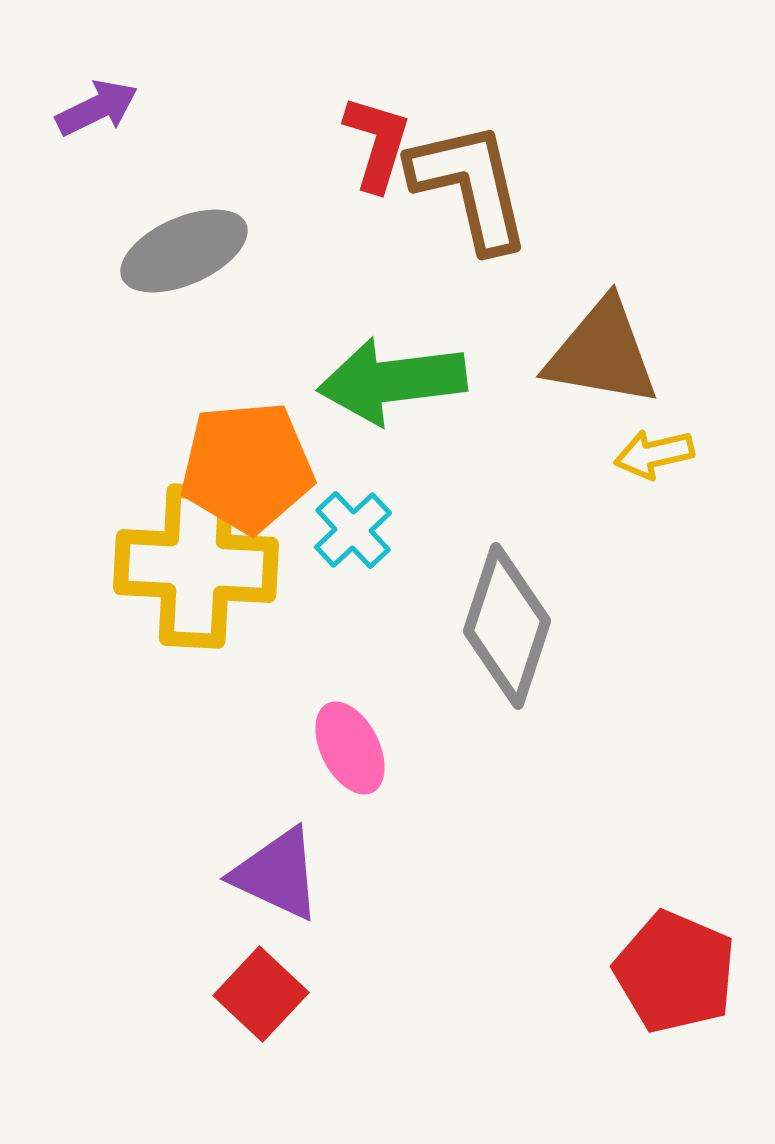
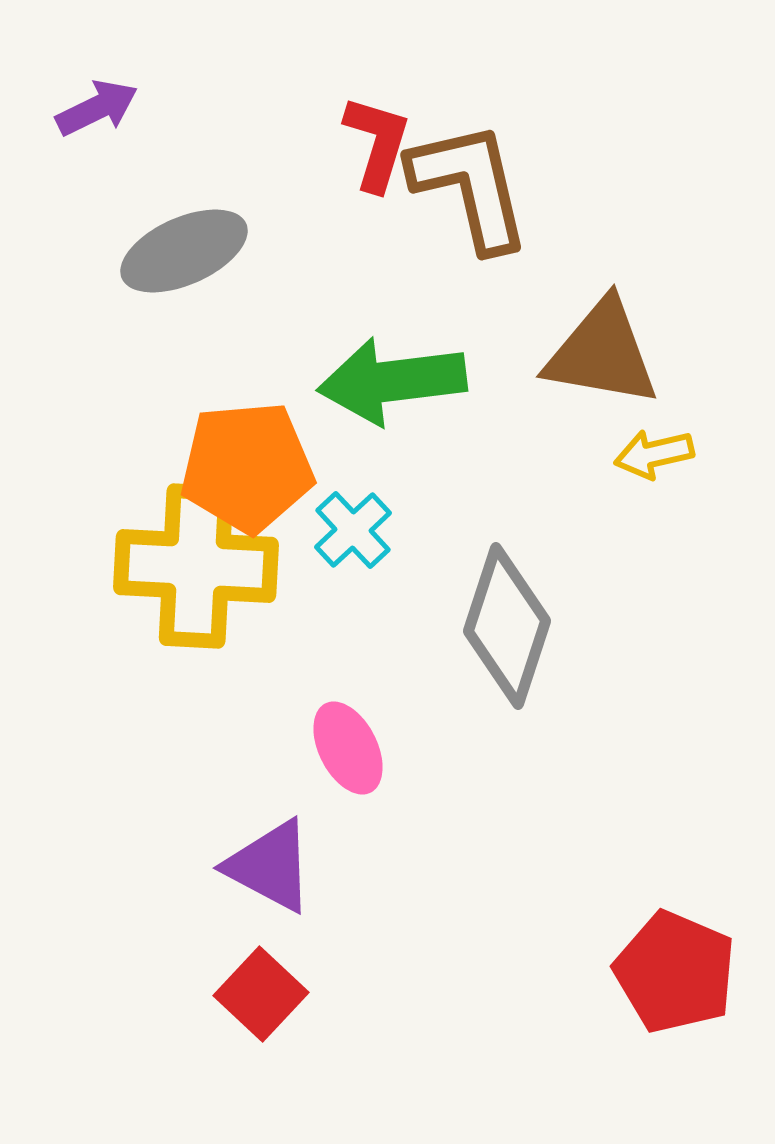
pink ellipse: moved 2 px left
purple triangle: moved 7 px left, 8 px up; rotated 3 degrees clockwise
